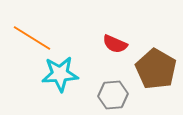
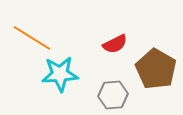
red semicircle: rotated 50 degrees counterclockwise
